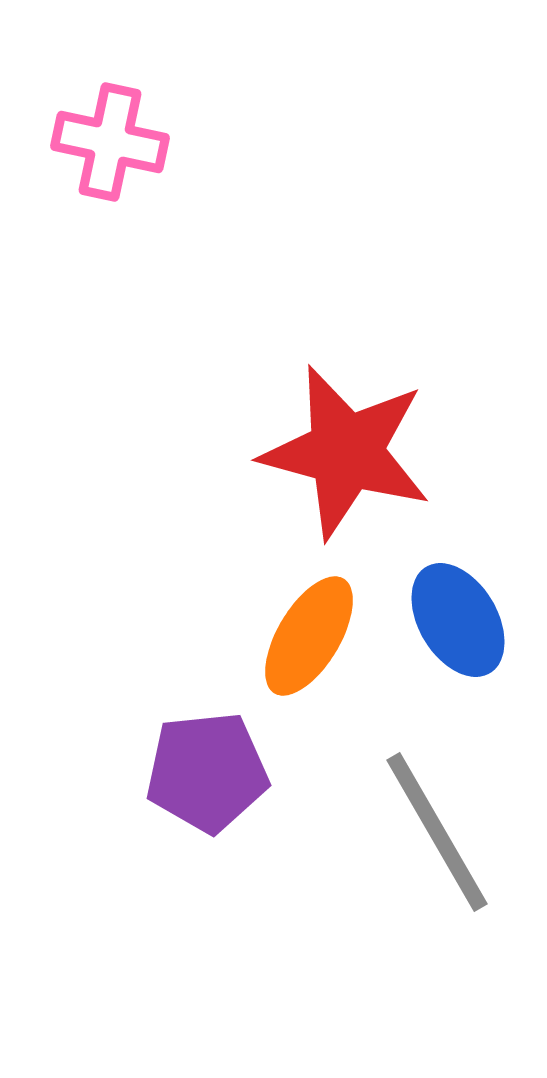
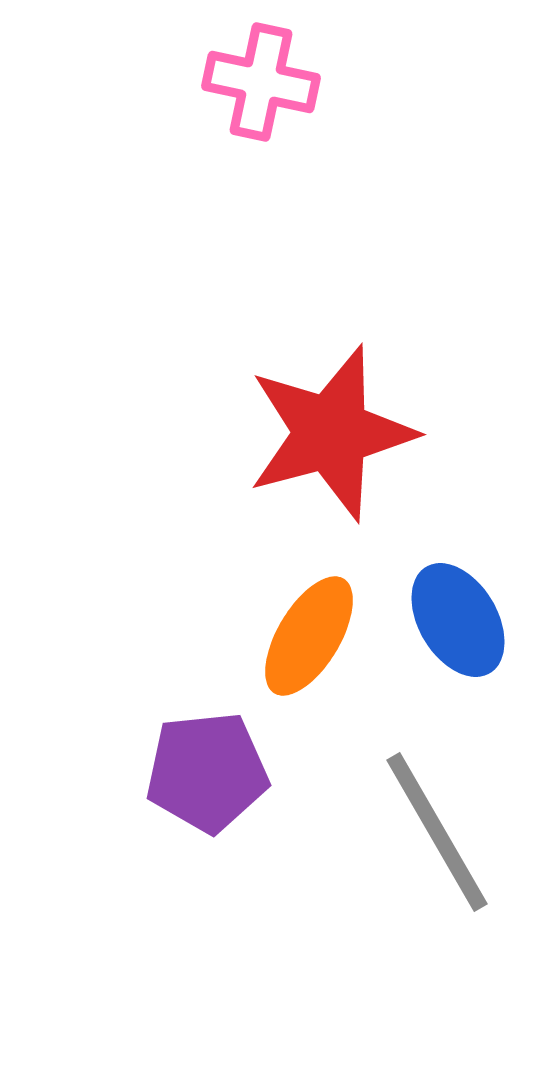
pink cross: moved 151 px right, 60 px up
red star: moved 15 px left, 19 px up; rotated 30 degrees counterclockwise
